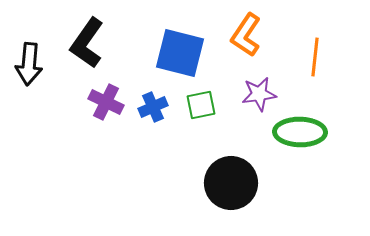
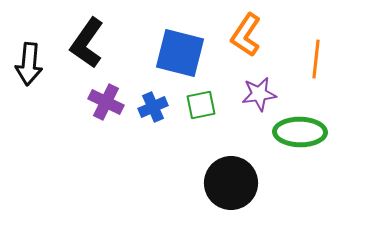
orange line: moved 1 px right, 2 px down
